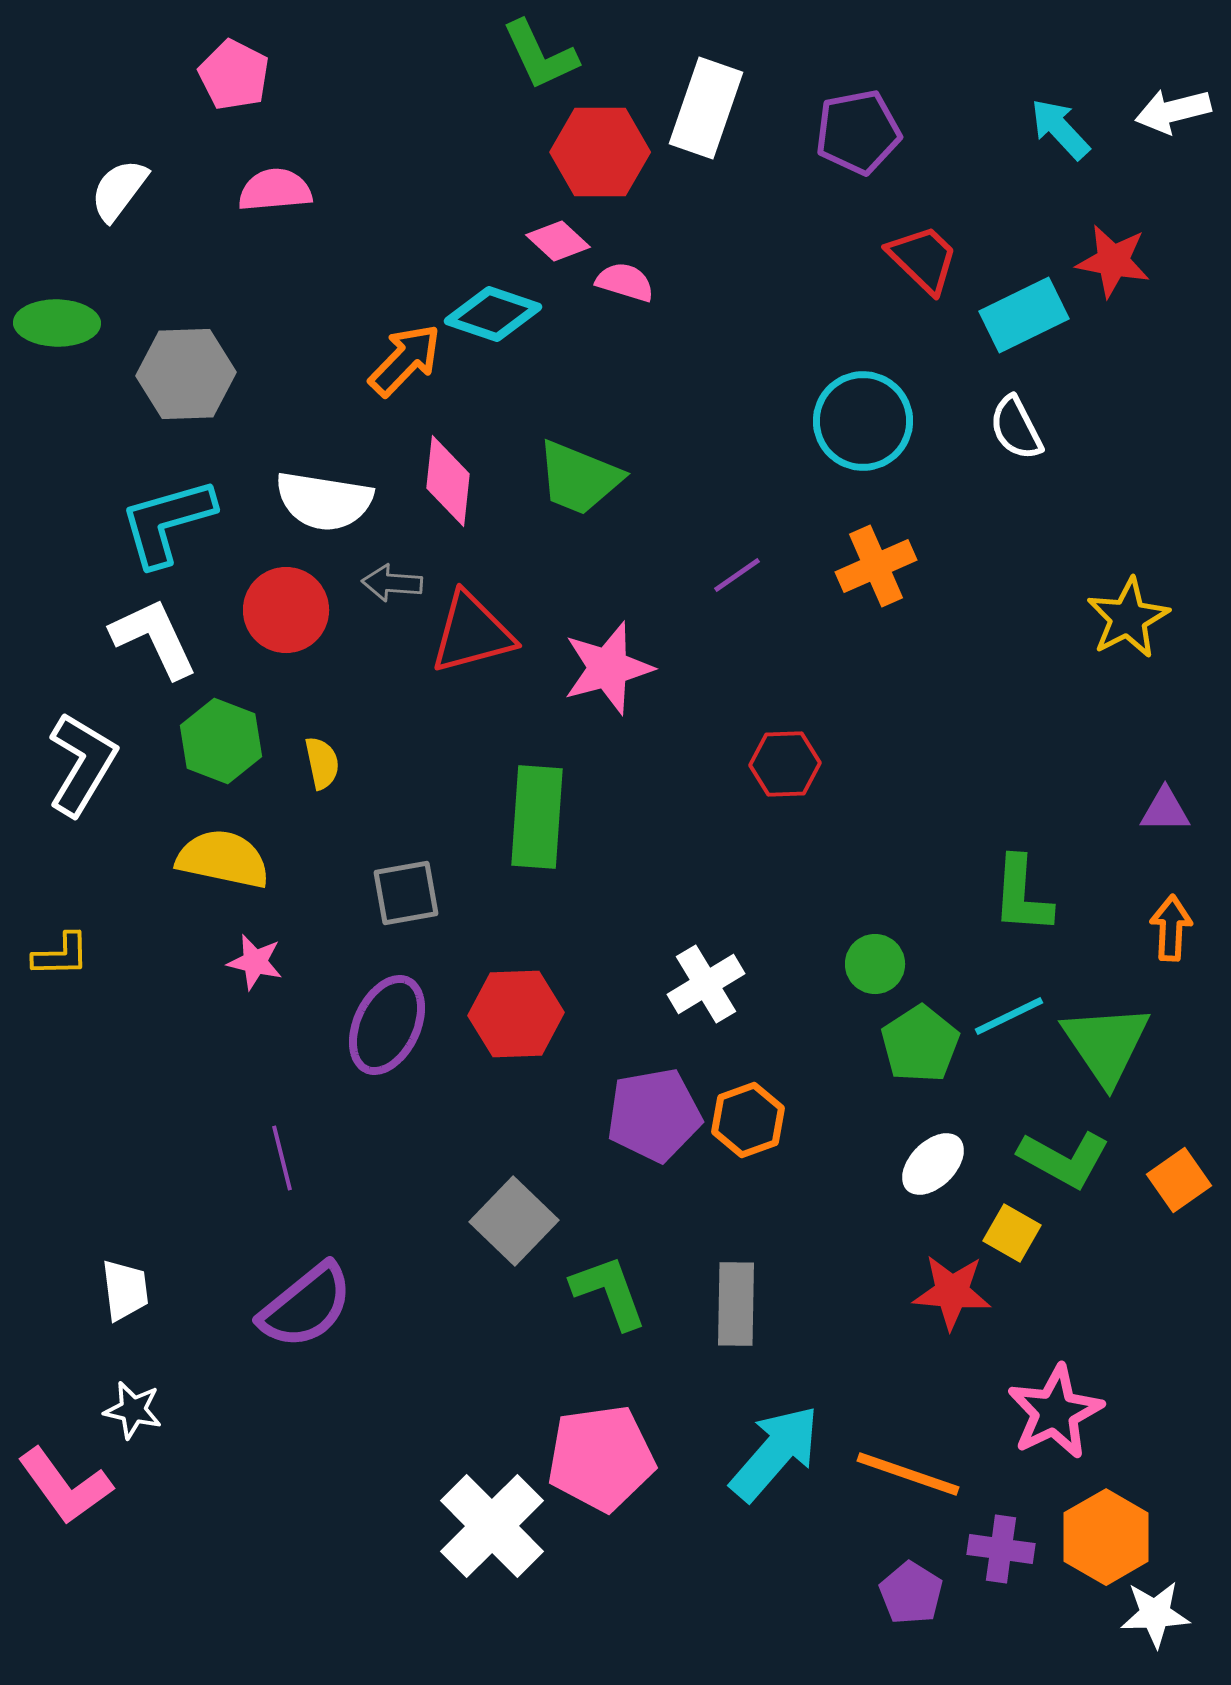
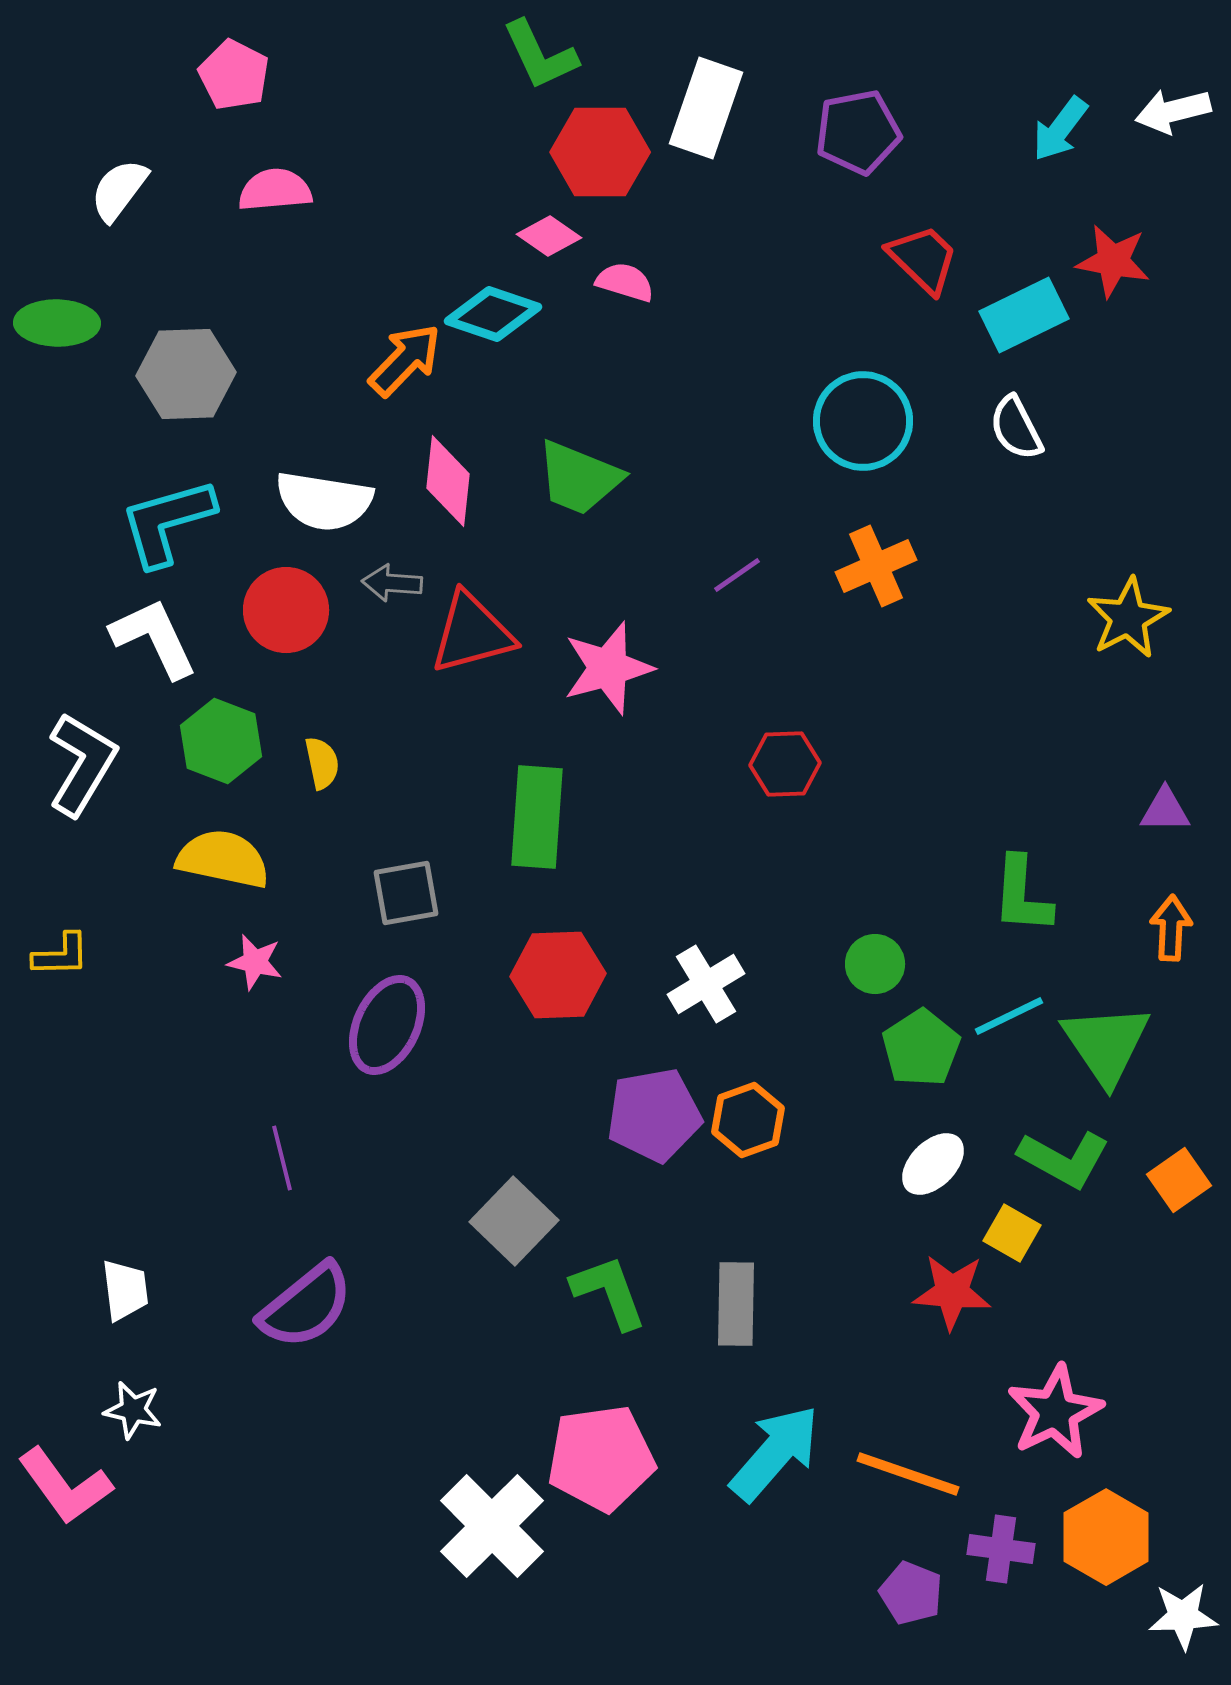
cyan arrow at (1060, 129): rotated 100 degrees counterclockwise
pink diamond at (558, 241): moved 9 px left, 5 px up; rotated 8 degrees counterclockwise
red hexagon at (516, 1014): moved 42 px right, 39 px up
green pentagon at (920, 1044): moved 1 px right, 4 px down
purple pentagon at (911, 1593): rotated 10 degrees counterclockwise
white star at (1155, 1614): moved 28 px right, 2 px down
